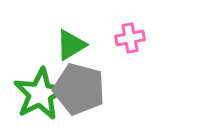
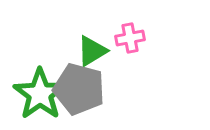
green triangle: moved 21 px right, 6 px down
green star: rotated 8 degrees counterclockwise
